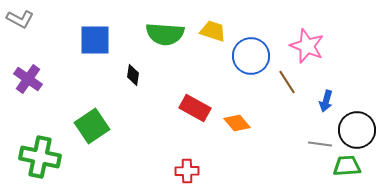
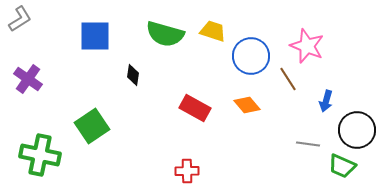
gray L-shape: rotated 60 degrees counterclockwise
green semicircle: rotated 12 degrees clockwise
blue square: moved 4 px up
brown line: moved 1 px right, 3 px up
orange diamond: moved 10 px right, 18 px up
gray line: moved 12 px left
green cross: moved 2 px up
green trapezoid: moved 5 px left; rotated 152 degrees counterclockwise
